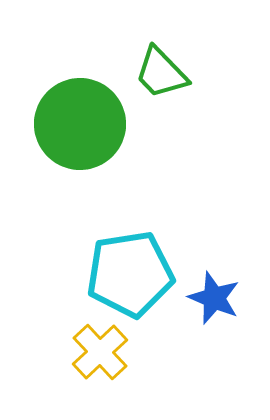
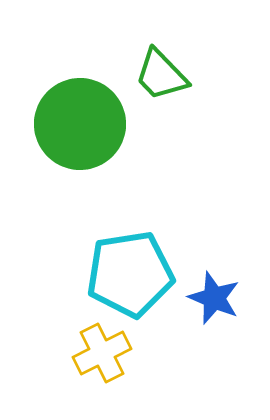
green trapezoid: moved 2 px down
yellow cross: moved 2 px right, 1 px down; rotated 16 degrees clockwise
